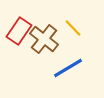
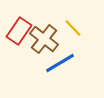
blue line: moved 8 px left, 5 px up
